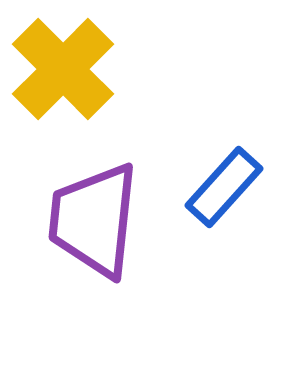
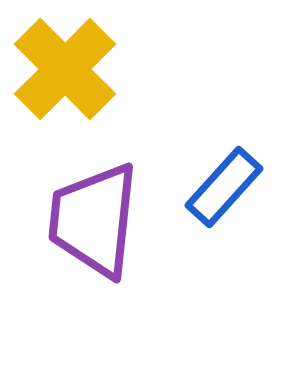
yellow cross: moved 2 px right
